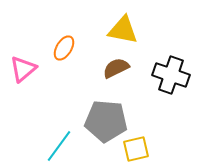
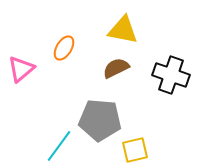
pink triangle: moved 2 px left
gray pentagon: moved 6 px left, 1 px up
yellow square: moved 1 px left, 1 px down
